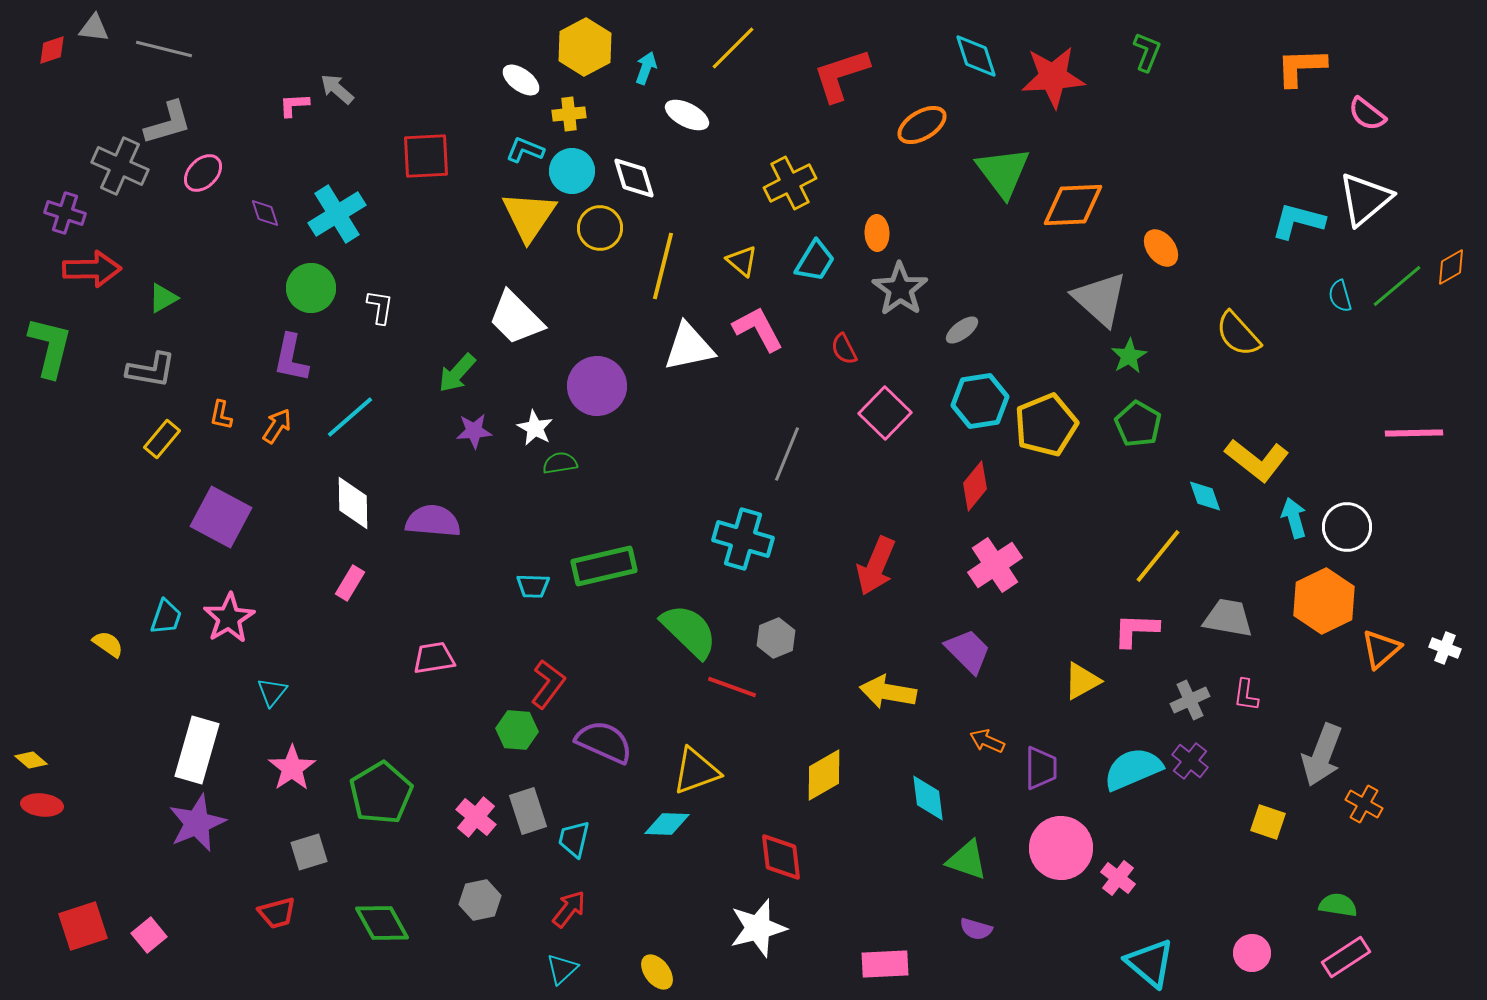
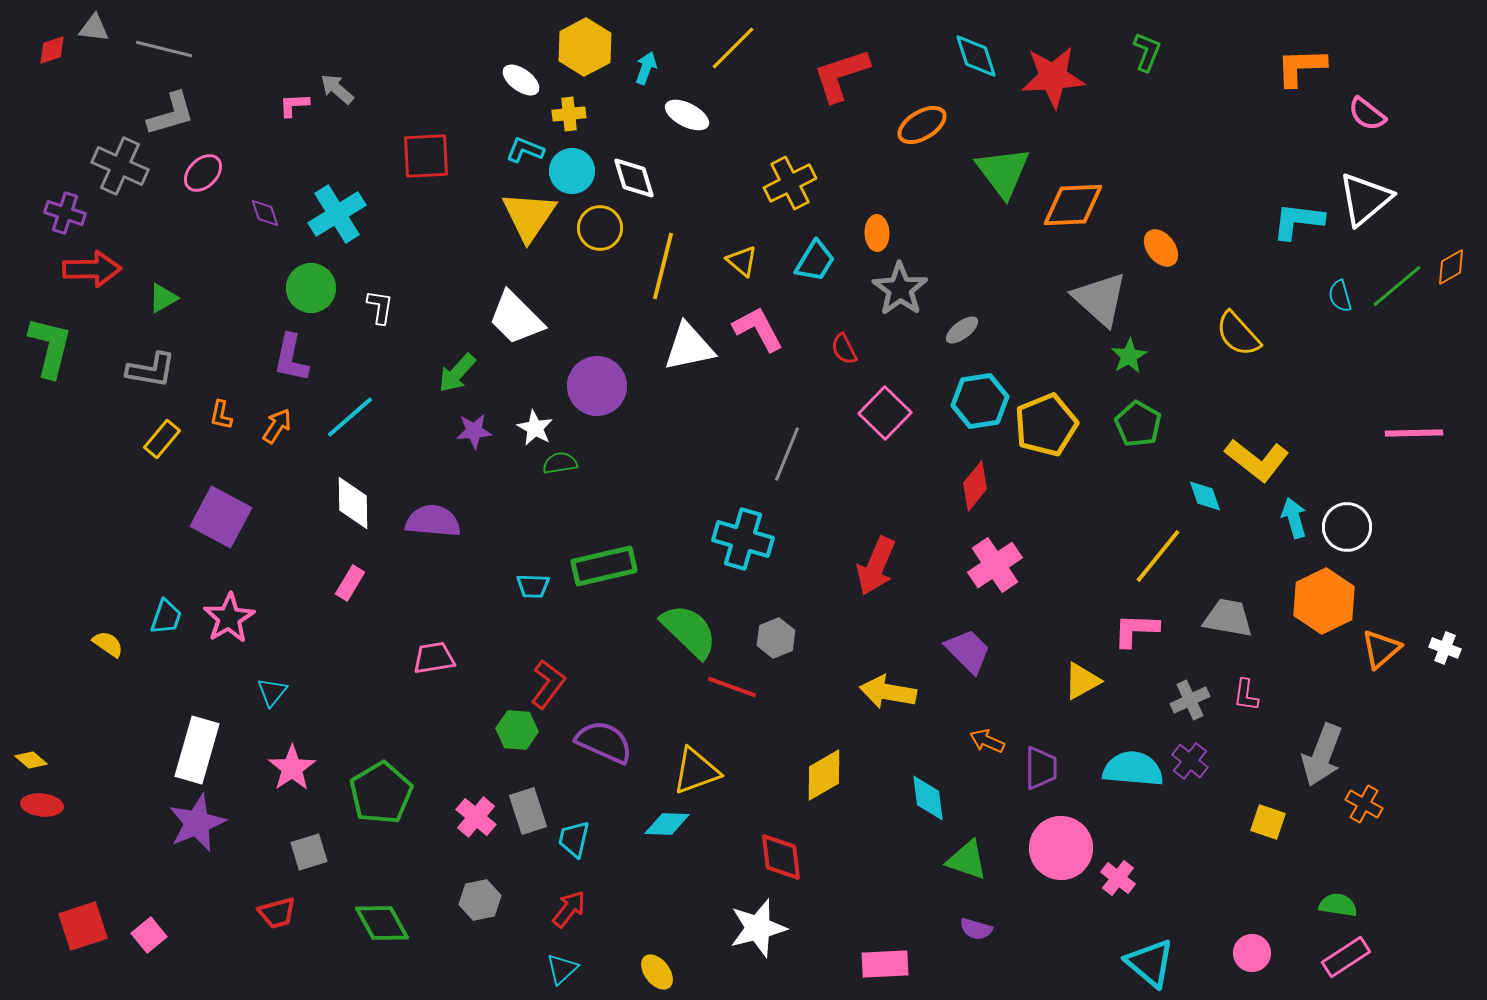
gray L-shape at (168, 123): moved 3 px right, 9 px up
cyan L-shape at (1298, 221): rotated 8 degrees counterclockwise
cyan semicircle at (1133, 769): rotated 28 degrees clockwise
